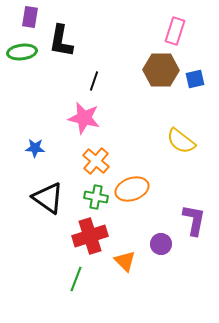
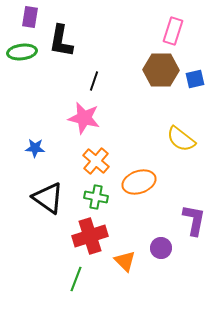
pink rectangle: moved 2 px left
yellow semicircle: moved 2 px up
orange ellipse: moved 7 px right, 7 px up
purple circle: moved 4 px down
